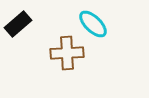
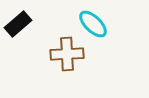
brown cross: moved 1 px down
